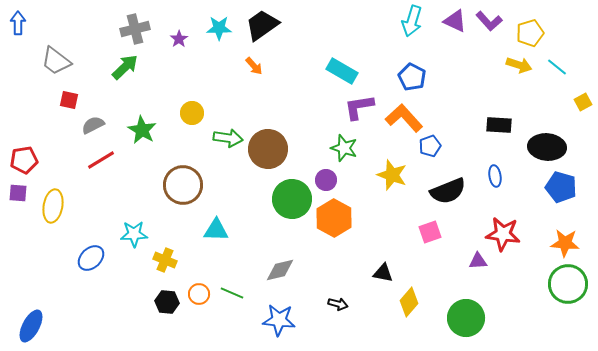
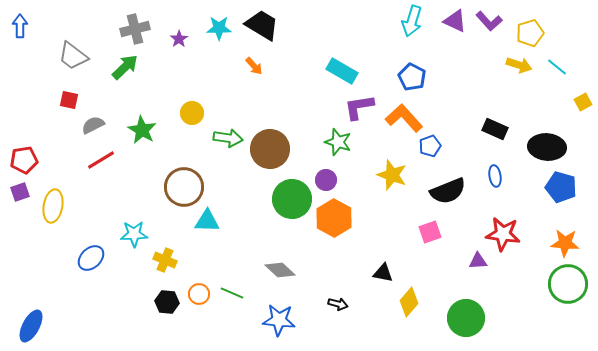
blue arrow at (18, 23): moved 2 px right, 3 px down
black trapezoid at (262, 25): rotated 66 degrees clockwise
gray trapezoid at (56, 61): moved 17 px right, 5 px up
black rectangle at (499, 125): moved 4 px left, 4 px down; rotated 20 degrees clockwise
green star at (344, 148): moved 6 px left, 6 px up
brown circle at (268, 149): moved 2 px right
brown circle at (183, 185): moved 1 px right, 2 px down
purple square at (18, 193): moved 2 px right, 1 px up; rotated 24 degrees counterclockwise
cyan triangle at (216, 230): moved 9 px left, 9 px up
gray diamond at (280, 270): rotated 56 degrees clockwise
